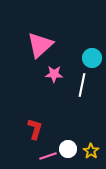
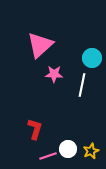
yellow star: rotated 14 degrees clockwise
